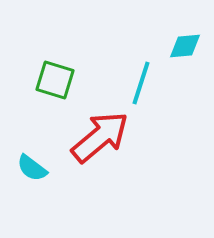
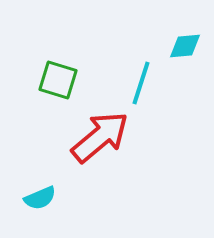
green square: moved 3 px right
cyan semicircle: moved 8 px right, 30 px down; rotated 60 degrees counterclockwise
